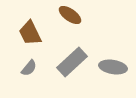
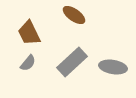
brown ellipse: moved 4 px right
brown trapezoid: moved 1 px left
gray semicircle: moved 1 px left, 5 px up
